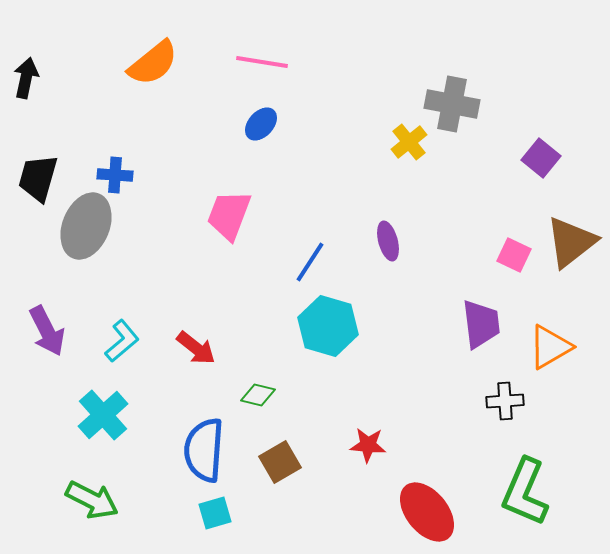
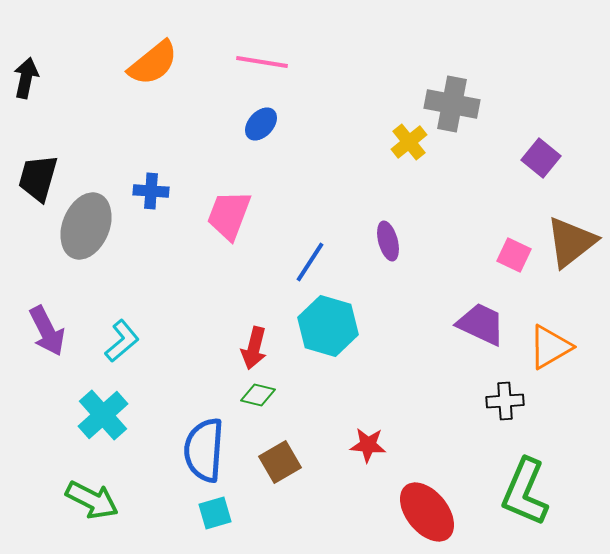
blue cross: moved 36 px right, 16 px down
purple trapezoid: rotated 58 degrees counterclockwise
red arrow: moved 58 px right; rotated 66 degrees clockwise
